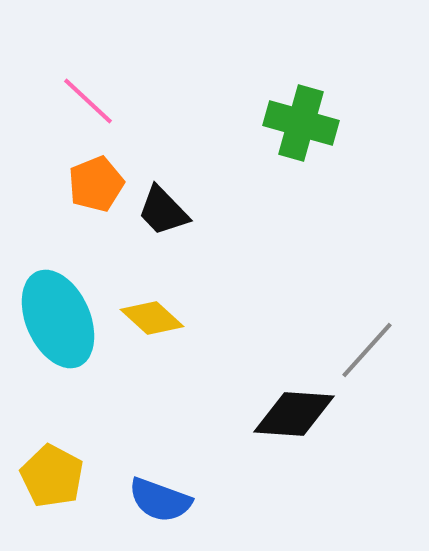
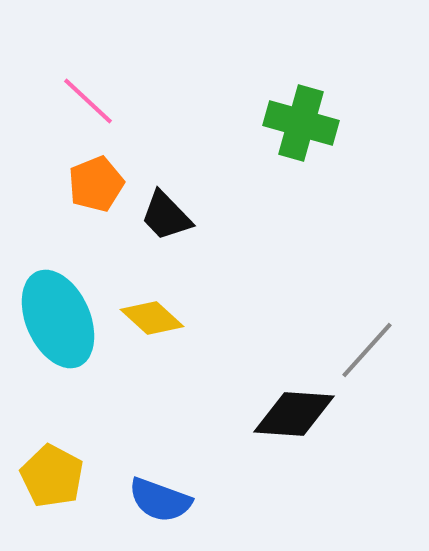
black trapezoid: moved 3 px right, 5 px down
